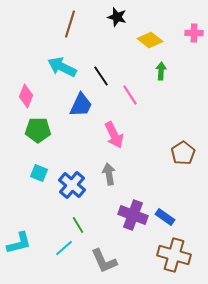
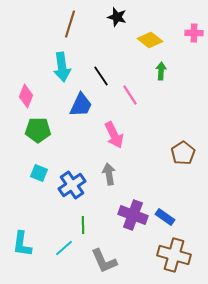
cyan arrow: rotated 124 degrees counterclockwise
blue cross: rotated 16 degrees clockwise
green line: moved 5 px right; rotated 30 degrees clockwise
cyan L-shape: moved 3 px right, 1 px down; rotated 112 degrees clockwise
